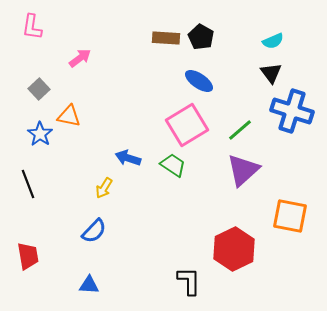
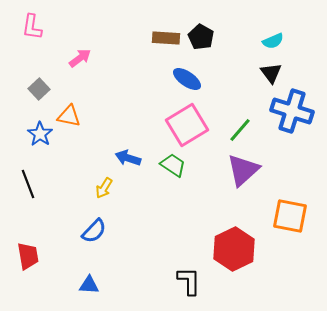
blue ellipse: moved 12 px left, 2 px up
green line: rotated 8 degrees counterclockwise
